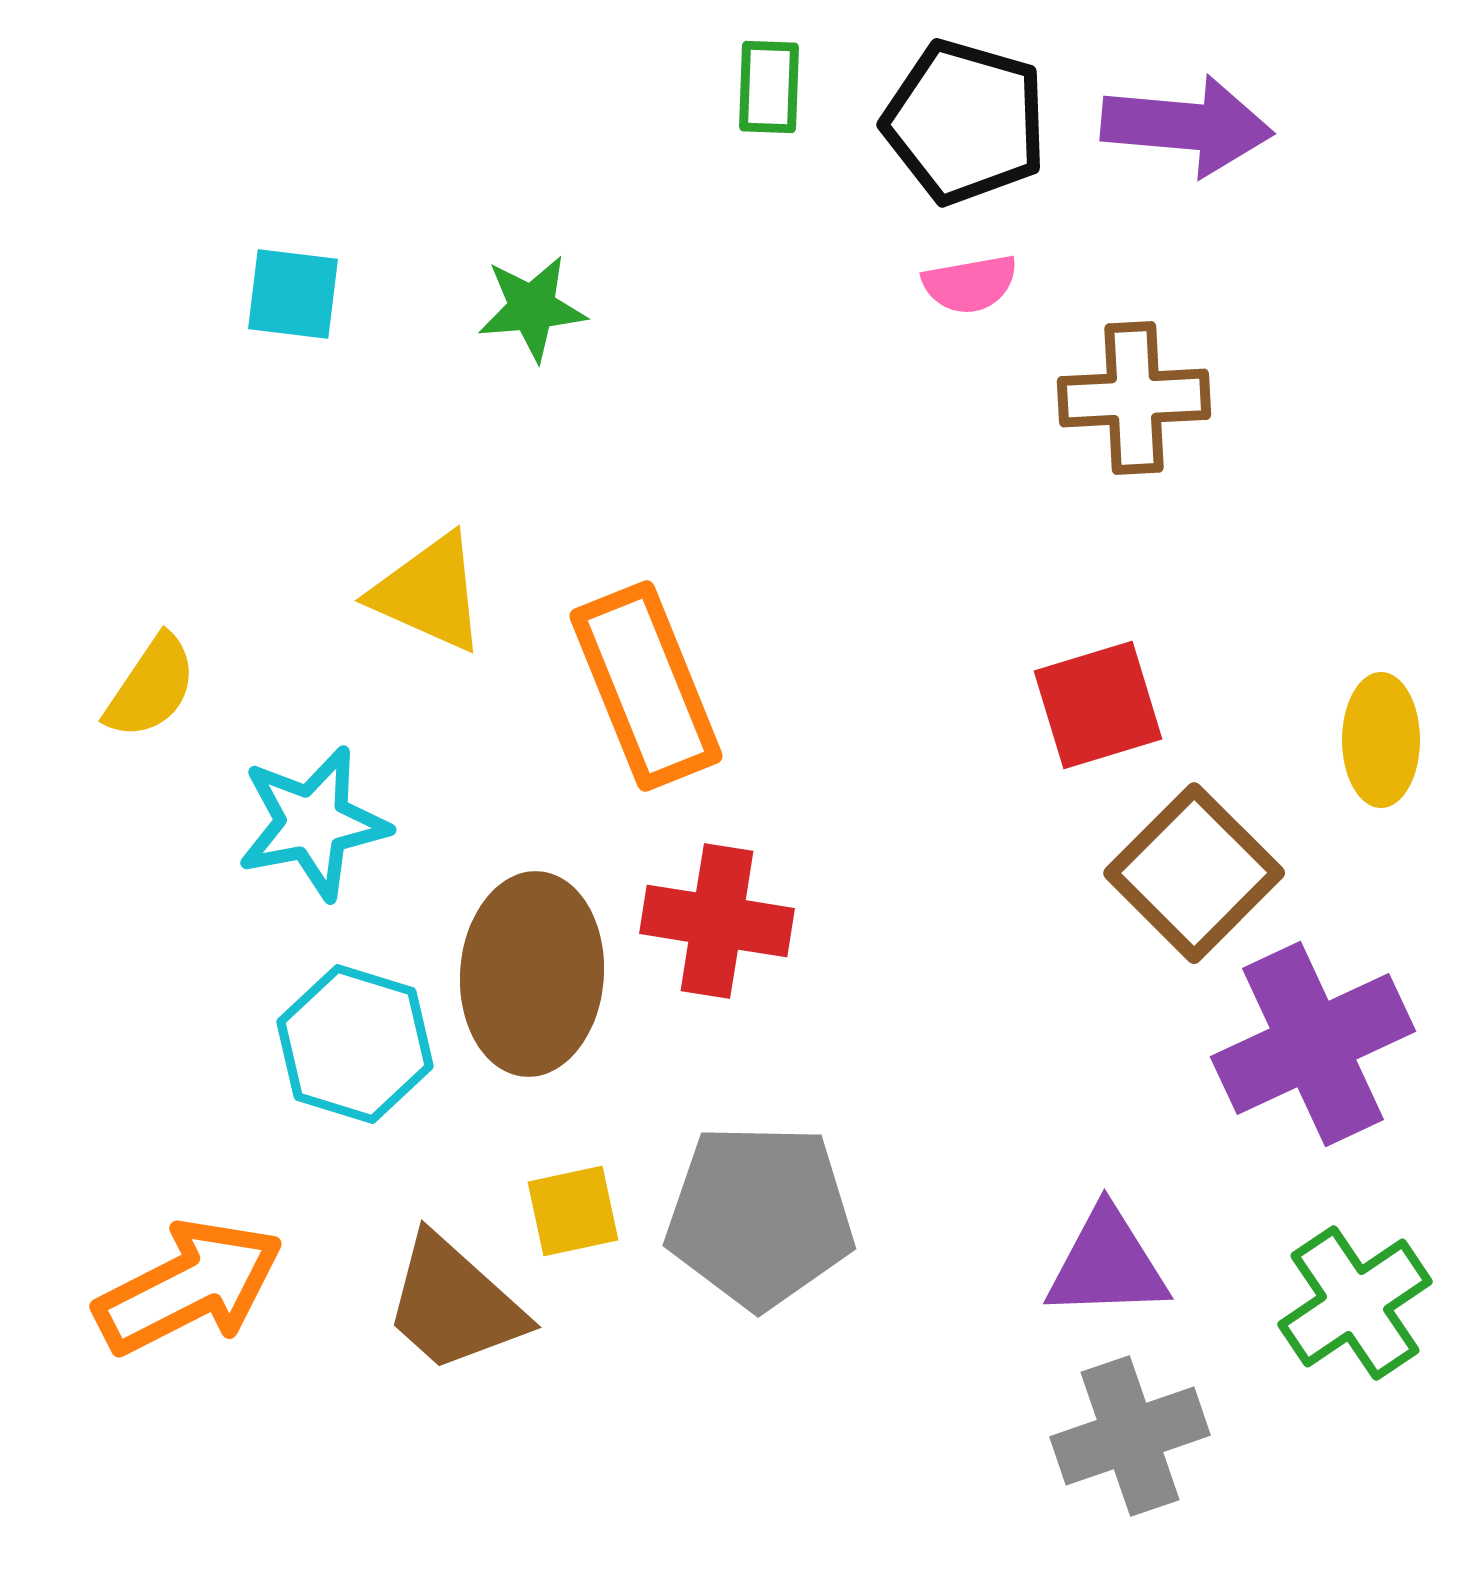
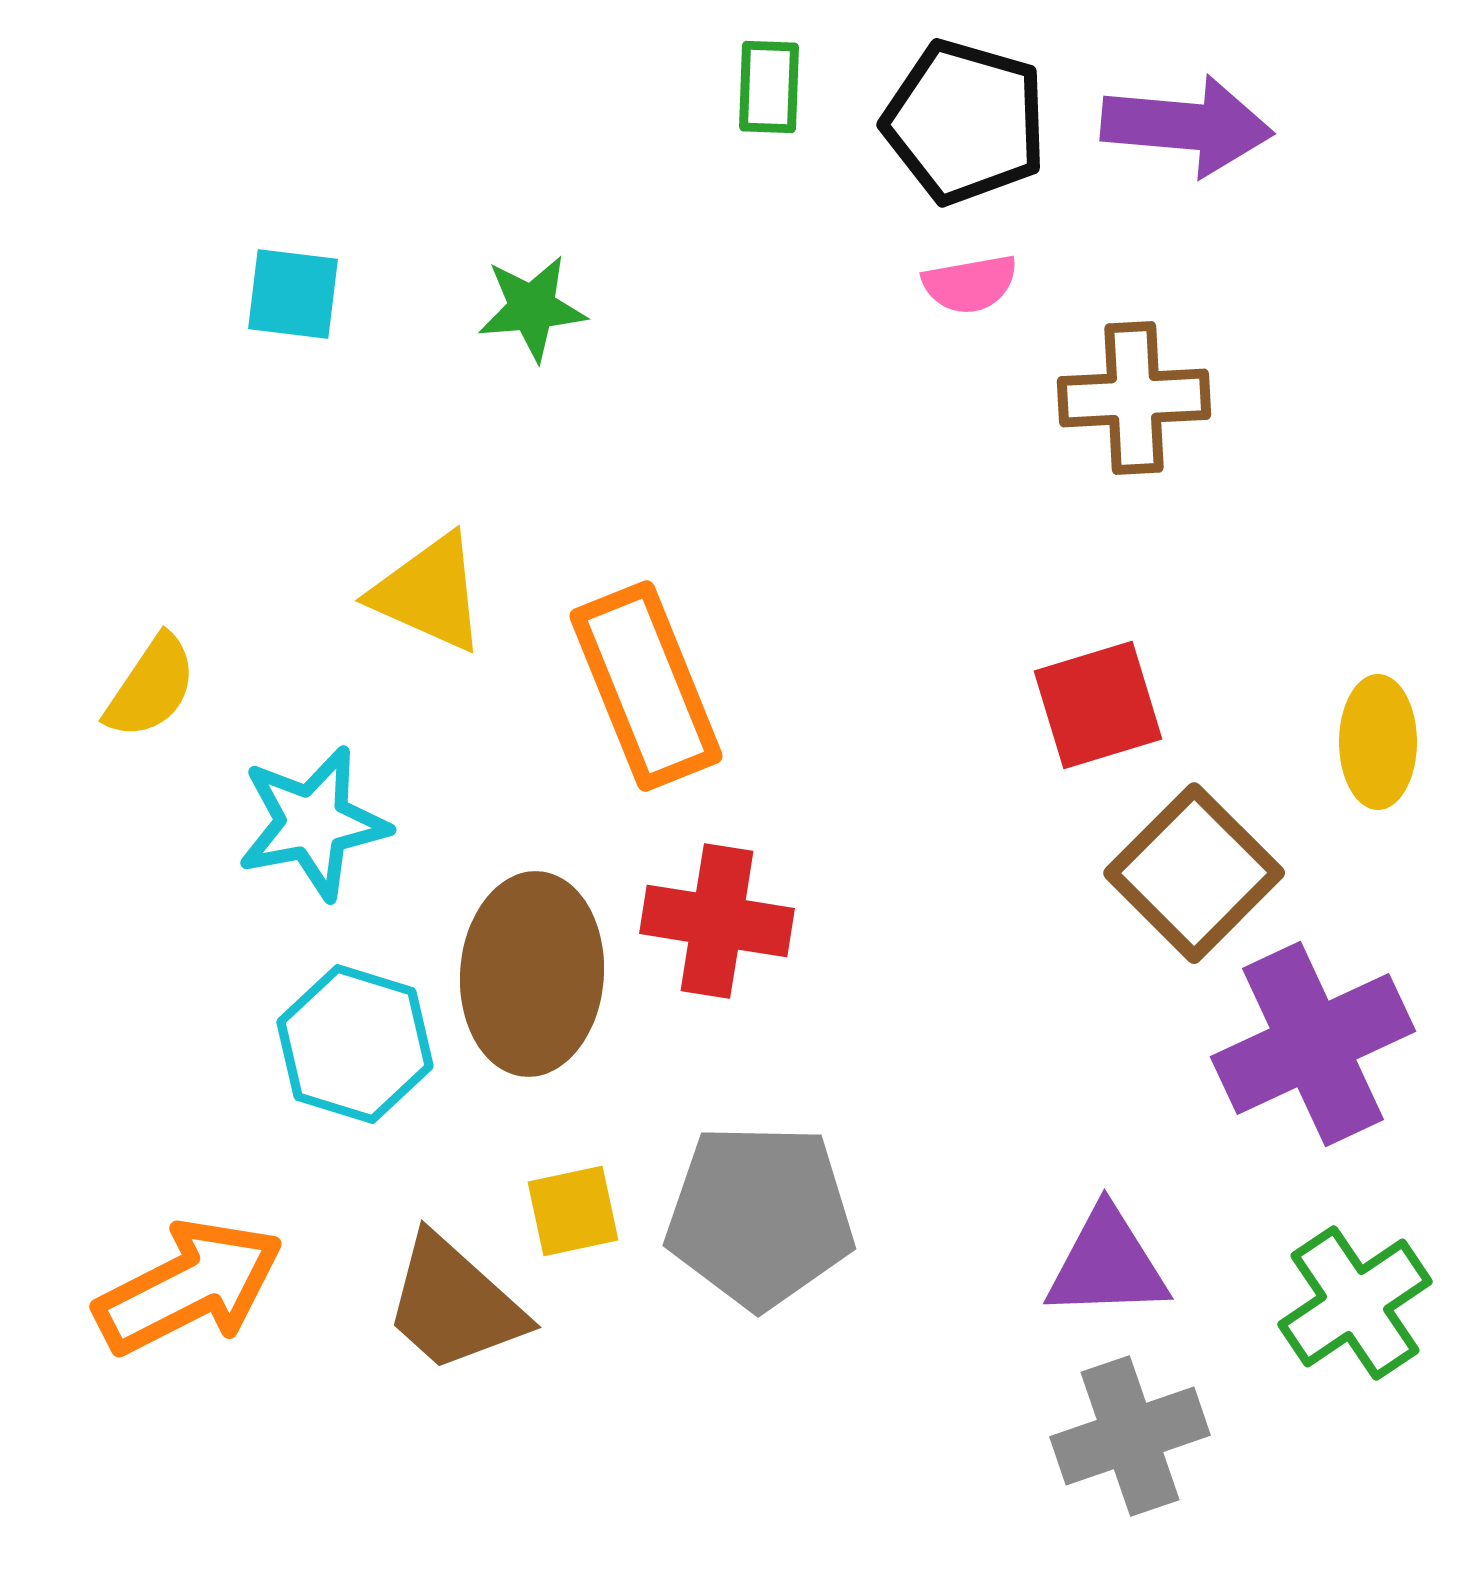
yellow ellipse: moved 3 px left, 2 px down
